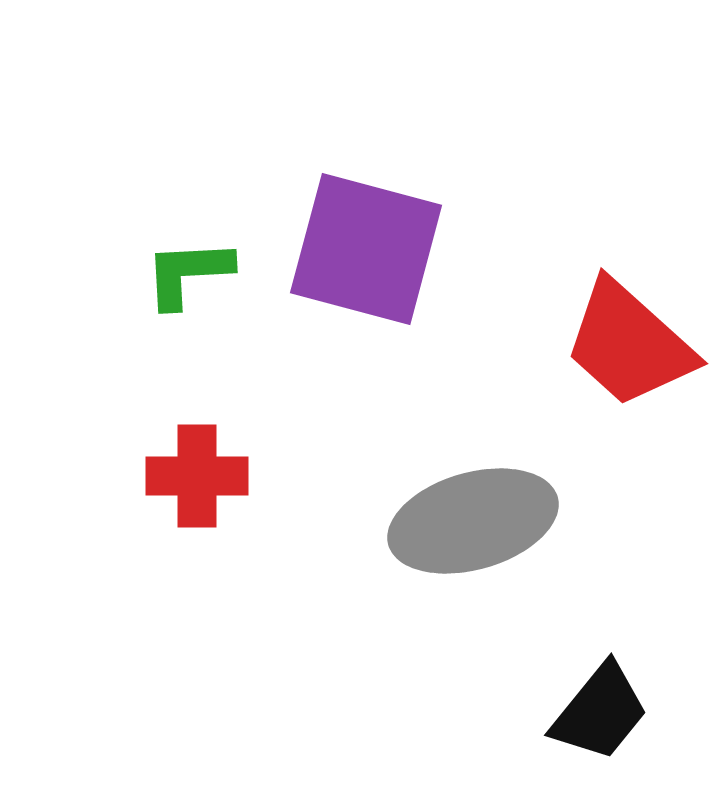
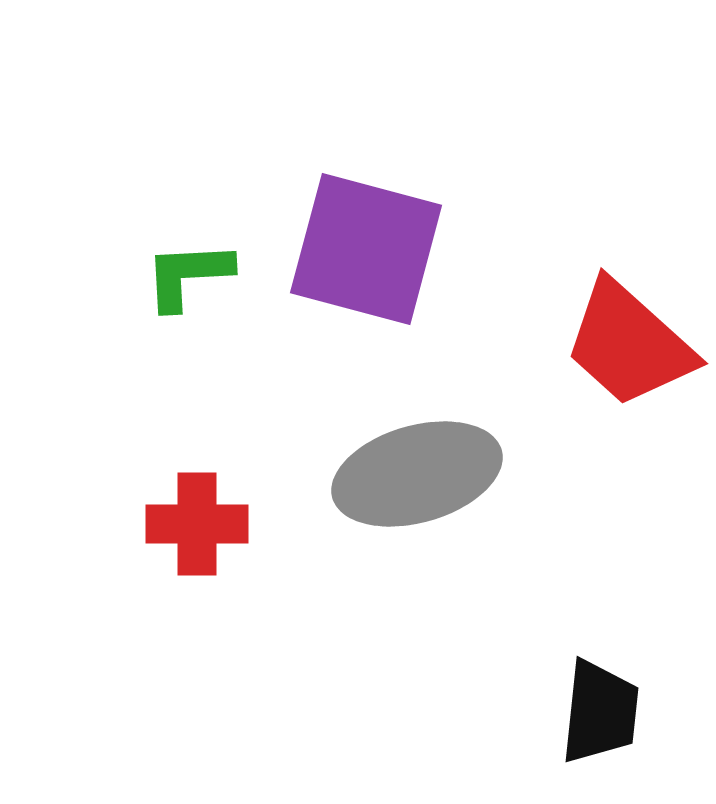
green L-shape: moved 2 px down
red cross: moved 48 px down
gray ellipse: moved 56 px left, 47 px up
black trapezoid: rotated 33 degrees counterclockwise
